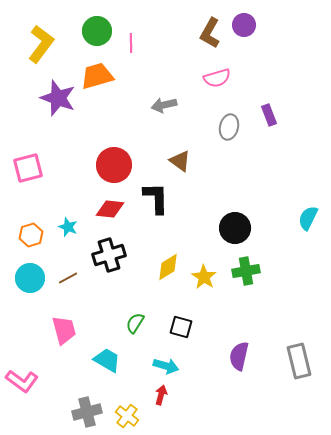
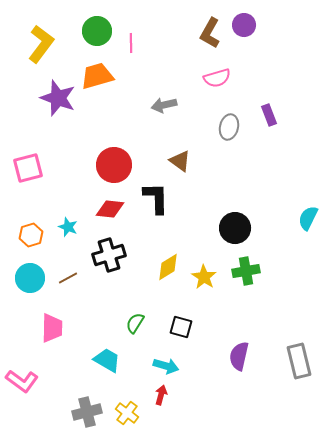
pink trapezoid: moved 12 px left, 2 px up; rotated 16 degrees clockwise
yellow cross: moved 3 px up
